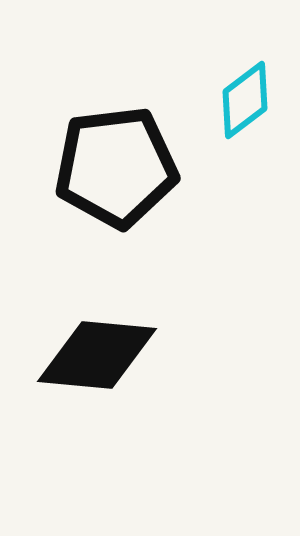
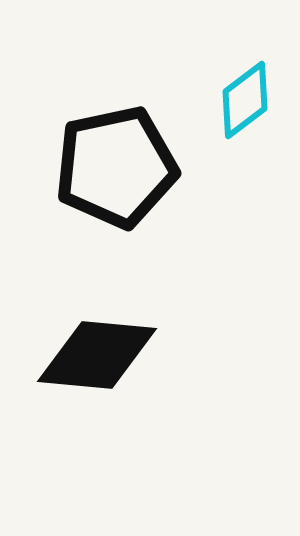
black pentagon: rotated 5 degrees counterclockwise
